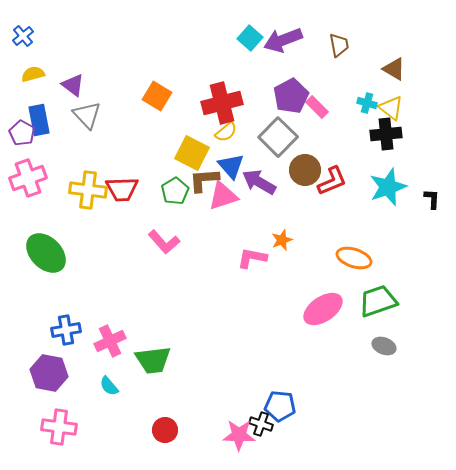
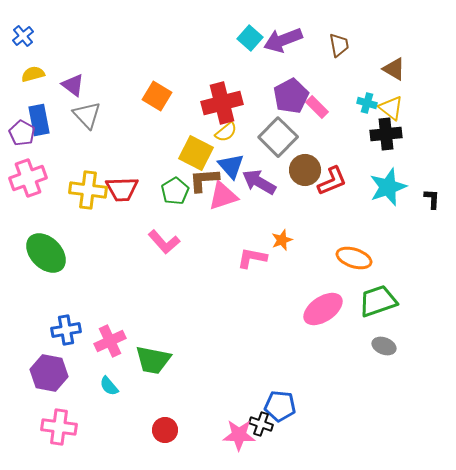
yellow square at (192, 153): moved 4 px right
green trapezoid at (153, 360): rotated 18 degrees clockwise
